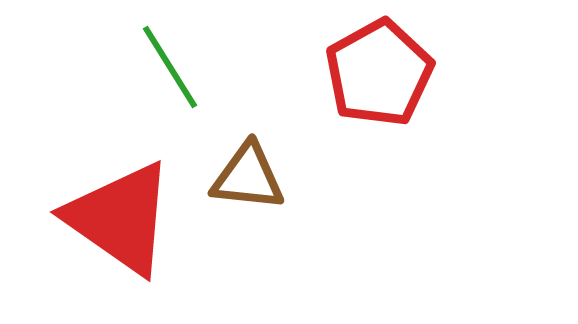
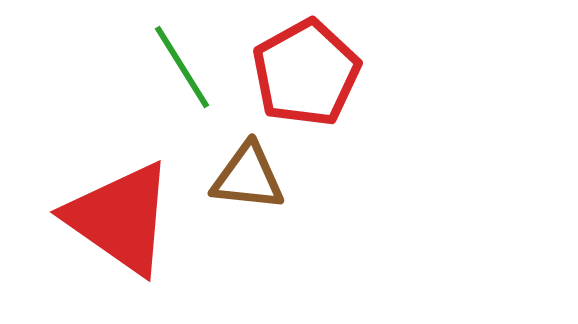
green line: moved 12 px right
red pentagon: moved 73 px left
